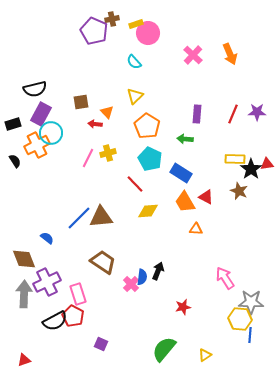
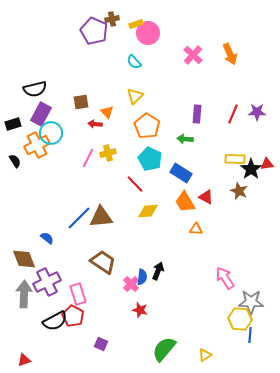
red star at (183, 307): moved 43 px left, 3 px down; rotated 28 degrees clockwise
